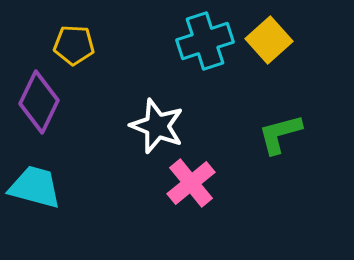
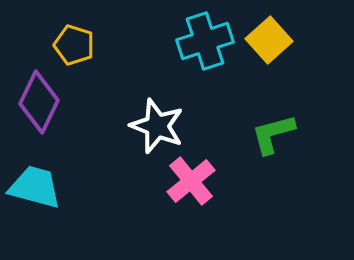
yellow pentagon: rotated 15 degrees clockwise
green L-shape: moved 7 px left
pink cross: moved 2 px up
